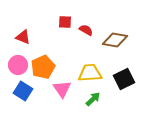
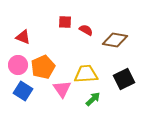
yellow trapezoid: moved 4 px left, 1 px down
